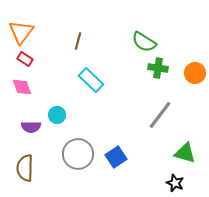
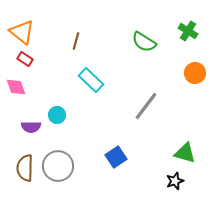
orange triangle: moved 1 px right; rotated 28 degrees counterclockwise
brown line: moved 2 px left
green cross: moved 30 px right, 37 px up; rotated 24 degrees clockwise
pink diamond: moved 6 px left
gray line: moved 14 px left, 9 px up
gray circle: moved 20 px left, 12 px down
black star: moved 2 px up; rotated 30 degrees clockwise
